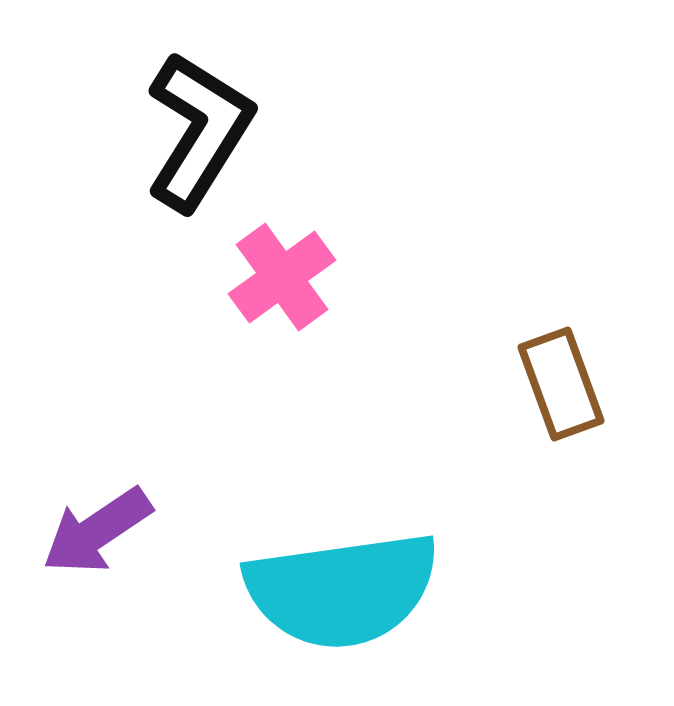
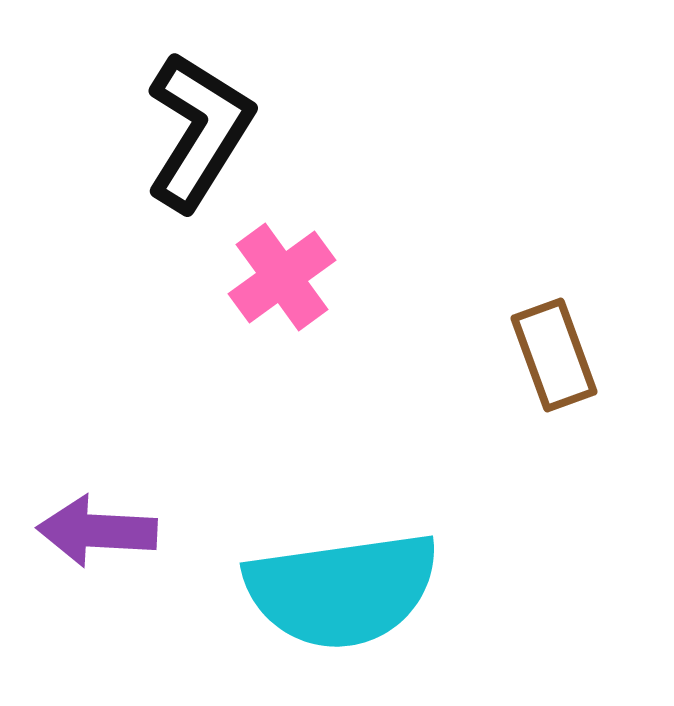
brown rectangle: moved 7 px left, 29 px up
purple arrow: rotated 37 degrees clockwise
